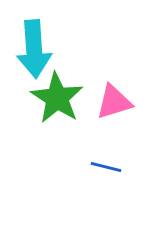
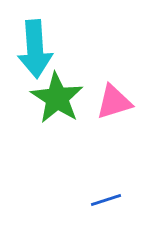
cyan arrow: moved 1 px right
blue line: moved 33 px down; rotated 32 degrees counterclockwise
